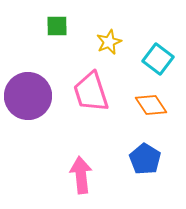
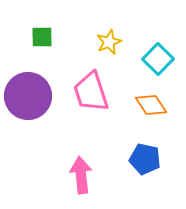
green square: moved 15 px left, 11 px down
cyan square: rotated 8 degrees clockwise
blue pentagon: rotated 20 degrees counterclockwise
